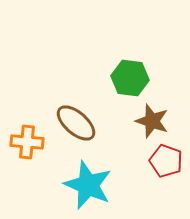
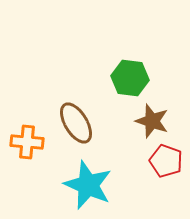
brown ellipse: rotated 18 degrees clockwise
